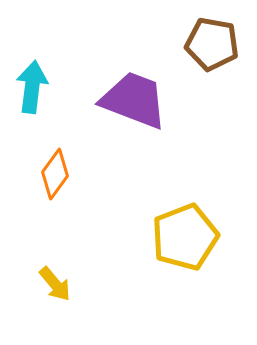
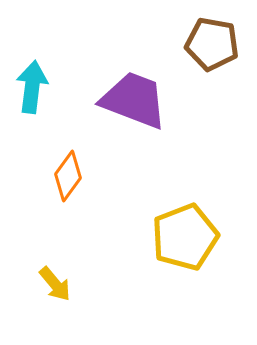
orange diamond: moved 13 px right, 2 px down
